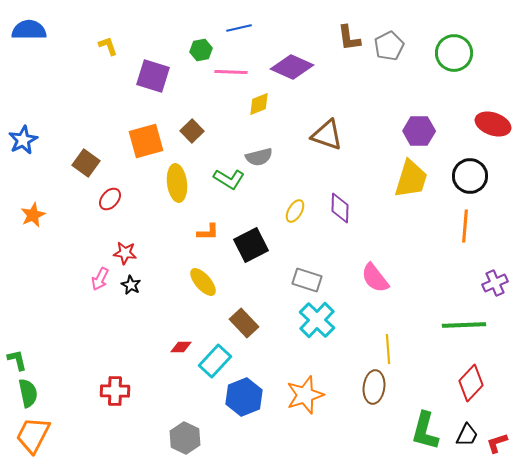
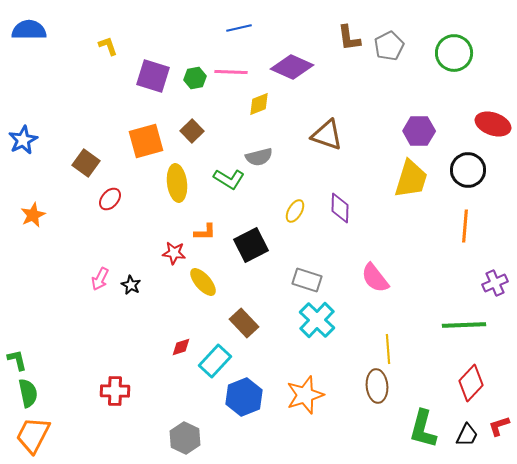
green hexagon at (201, 50): moved 6 px left, 28 px down
black circle at (470, 176): moved 2 px left, 6 px up
orange L-shape at (208, 232): moved 3 px left
red star at (125, 253): moved 49 px right
red diamond at (181, 347): rotated 20 degrees counterclockwise
brown ellipse at (374, 387): moved 3 px right, 1 px up; rotated 12 degrees counterclockwise
green L-shape at (425, 431): moved 2 px left, 2 px up
red L-shape at (497, 443): moved 2 px right, 17 px up
